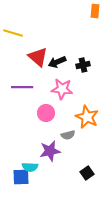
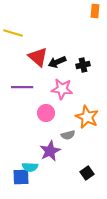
purple star: rotated 15 degrees counterclockwise
